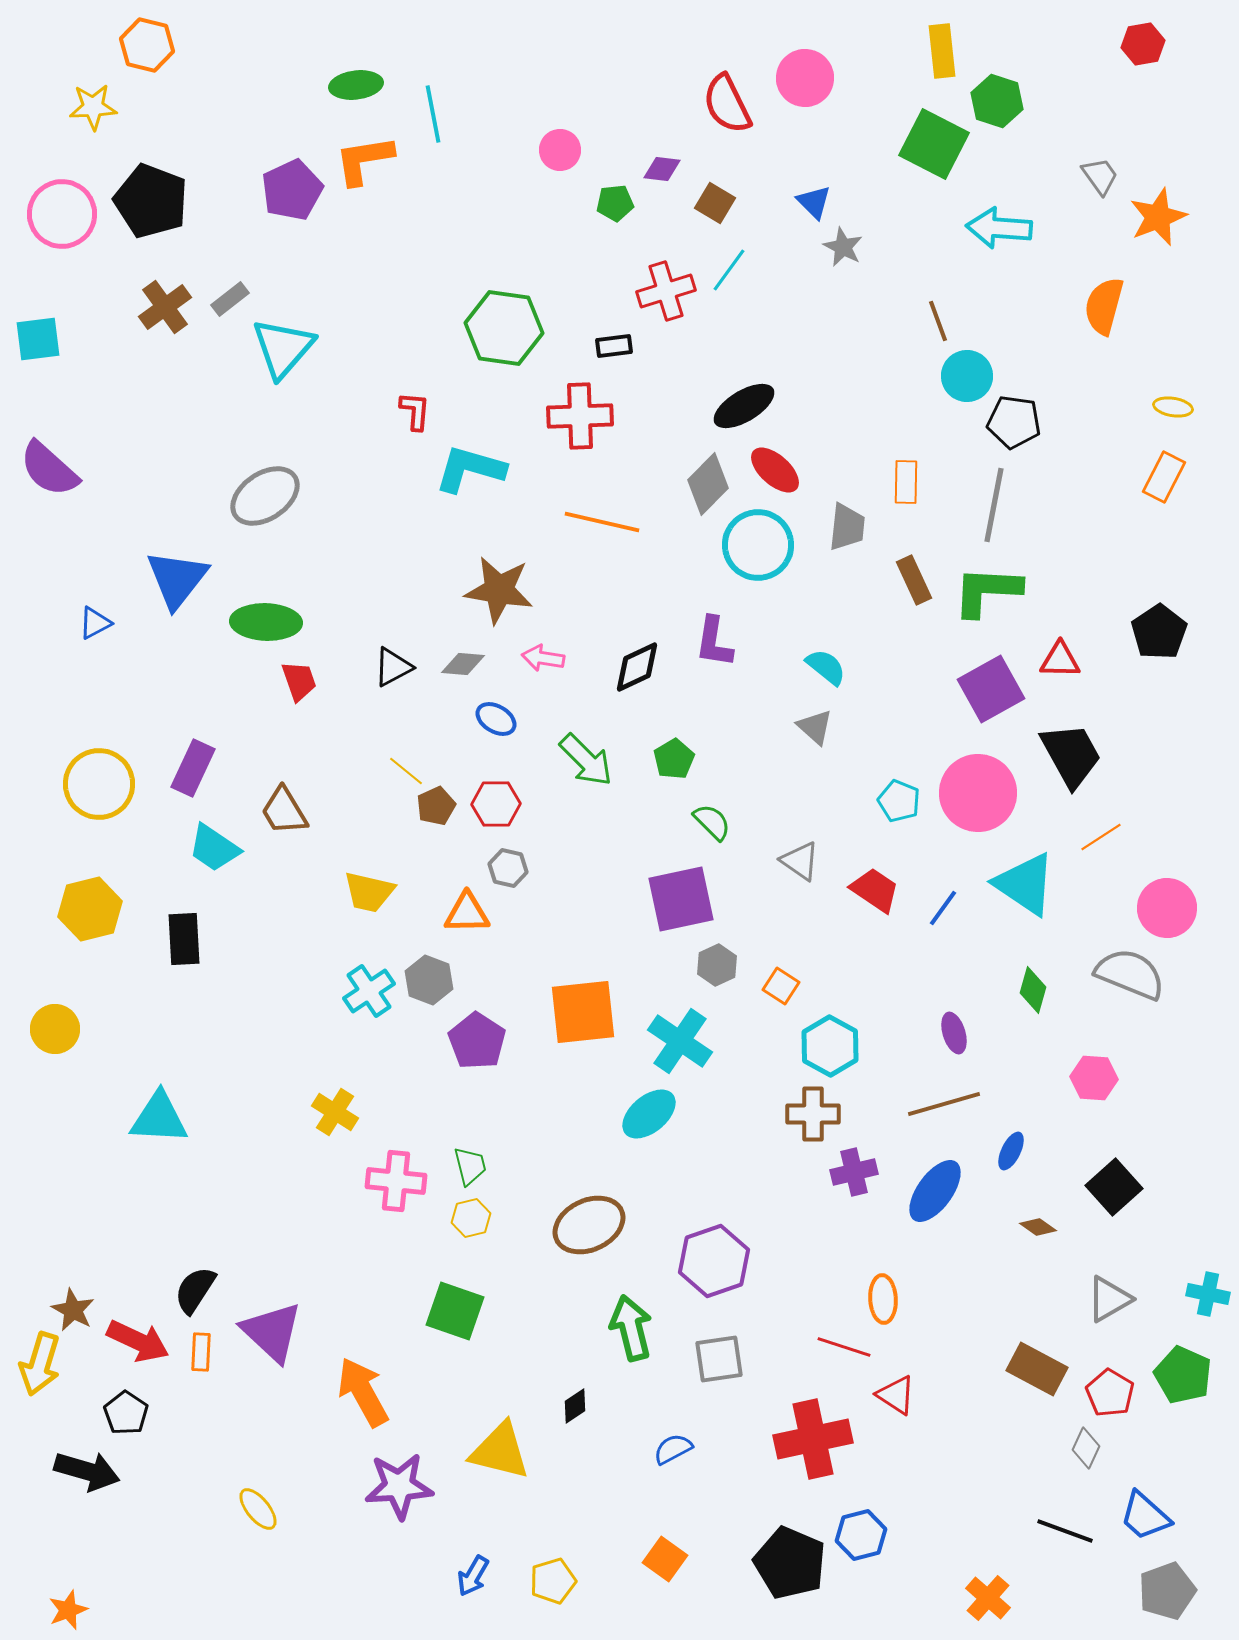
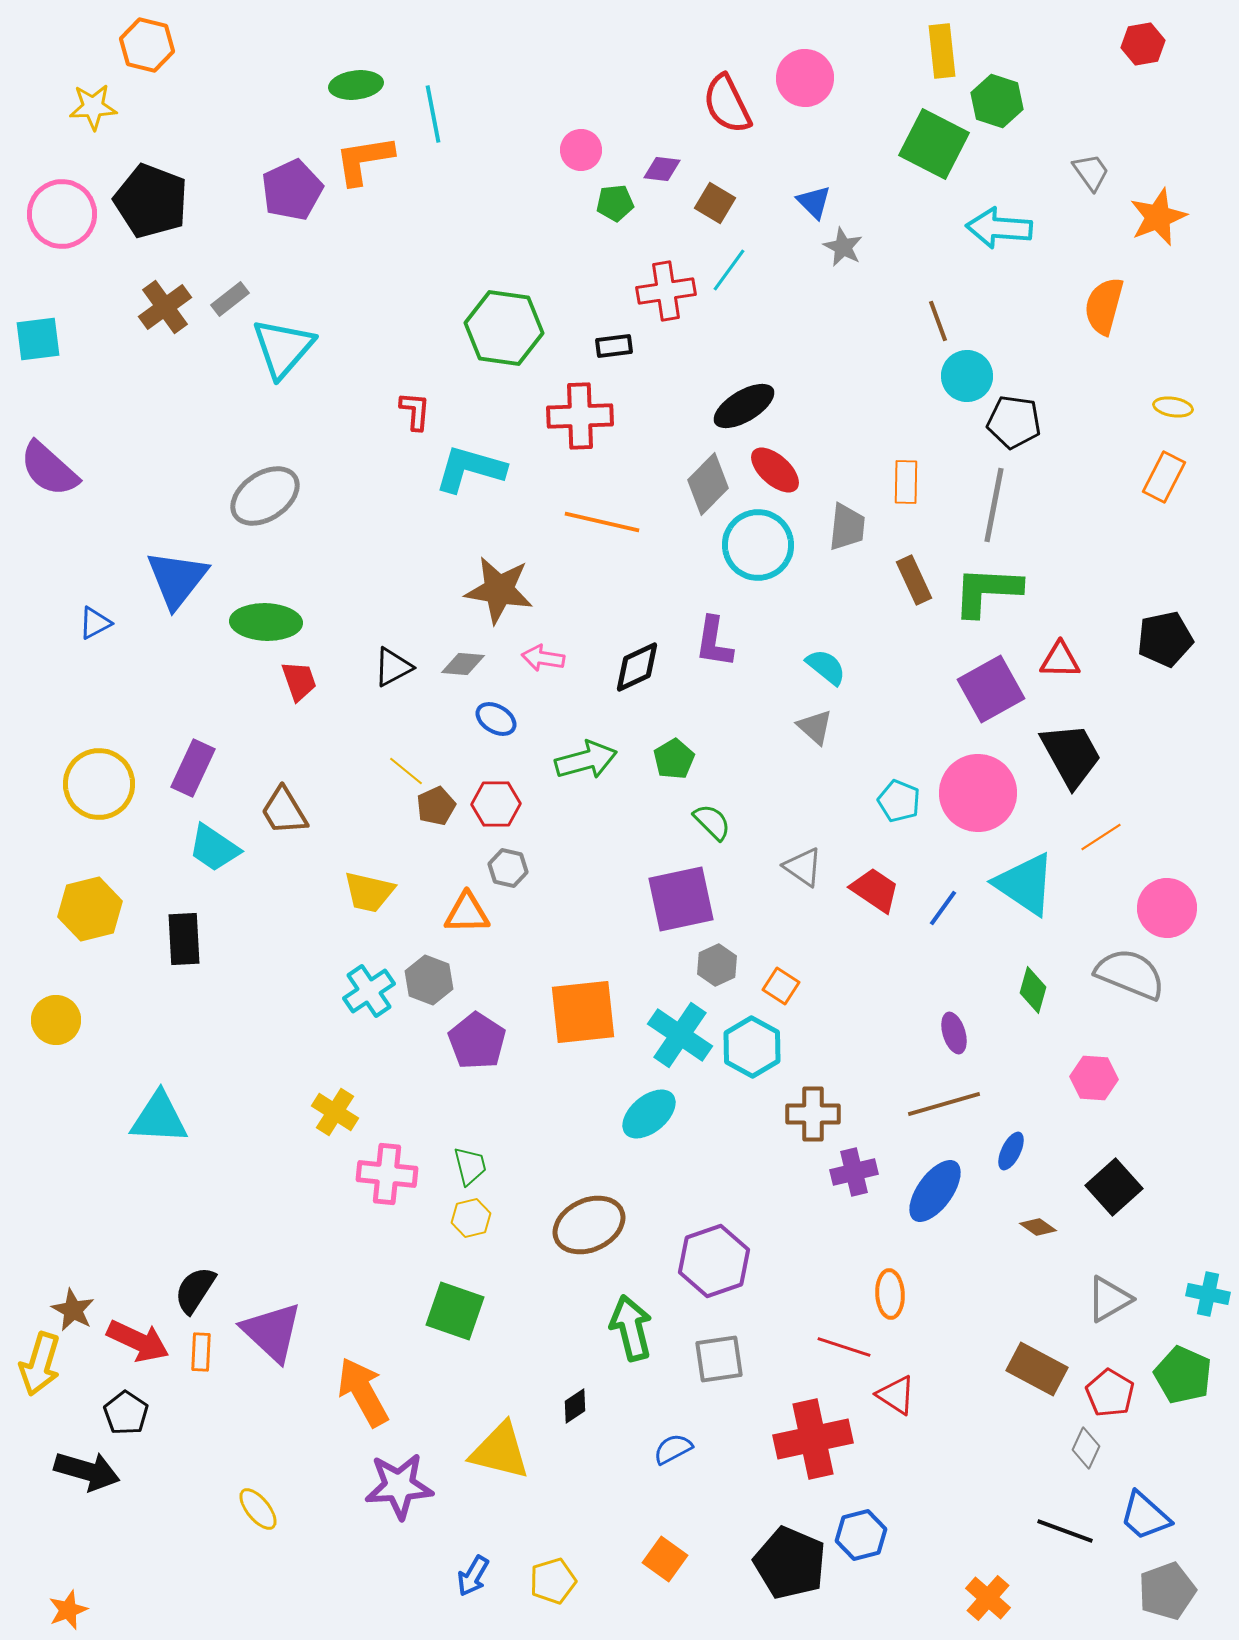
pink circle at (560, 150): moved 21 px right
gray trapezoid at (1100, 176): moved 9 px left, 4 px up
red cross at (666, 291): rotated 8 degrees clockwise
black pentagon at (1159, 632): moved 6 px right, 7 px down; rotated 22 degrees clockwise
green arrow at (586, 760): rotated 60 degrees counterclockwise
gray triangle at (800, 861): moved 3 px right, 6 px down
yellow circle at (55, 1029): moved 1 px right, 9 px up
cyan cross at (680, 1041): moved 6 px up
cyan hexagon at (830, 1046): moved 78 px left, 1 px down
pink cross at (396, 1181): moved 9 px left, 7 px up
orange ellipse at (883, 1299): moved 7 px right, 5 px up
